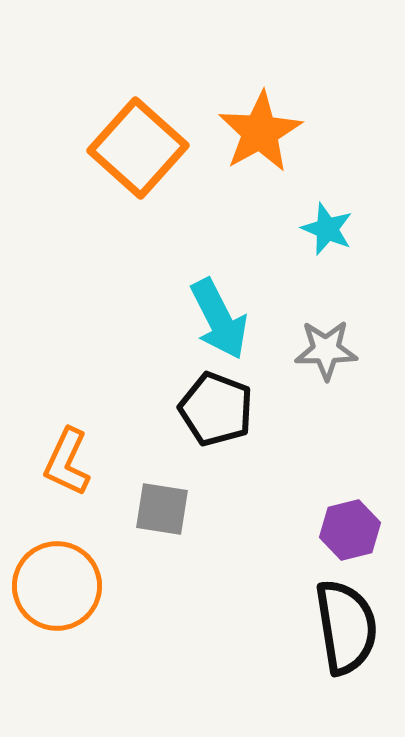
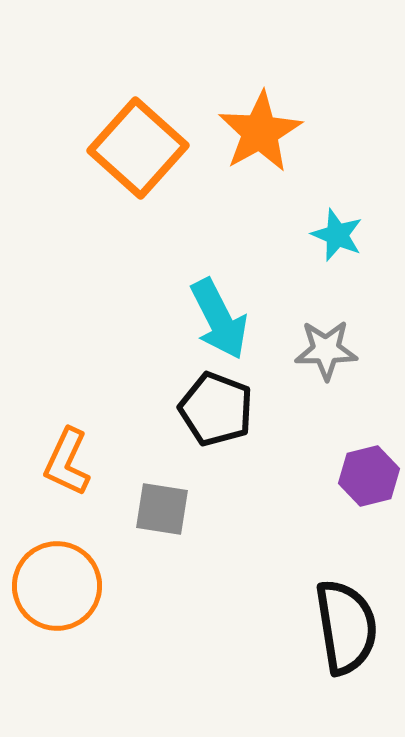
cyan star: moved 10 px right, 6 px down
purple hexagon: moved 19 px right, 54 px up
